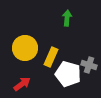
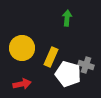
yellow circle: moved 3 px left
gray cross: moved 3 px left
red arrow: rotated 24 degrees clockwise
